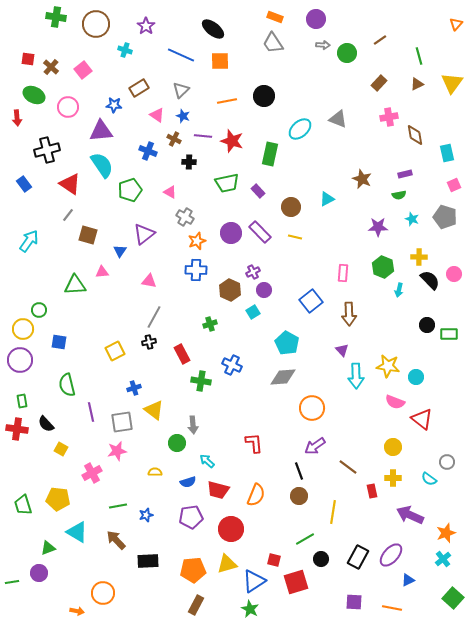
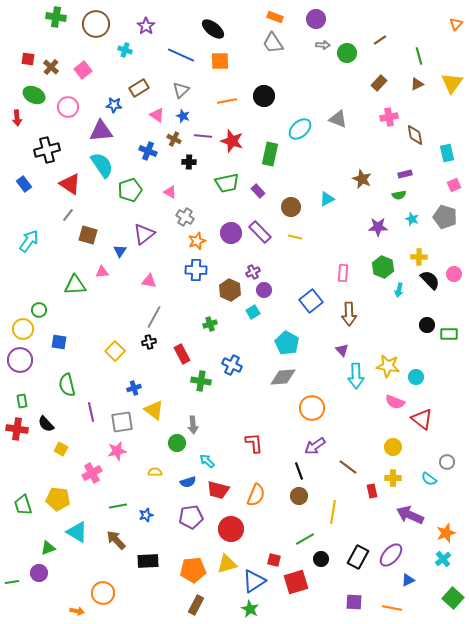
yellow square at (115, 351): rotated 18 degrees counterclockwise
